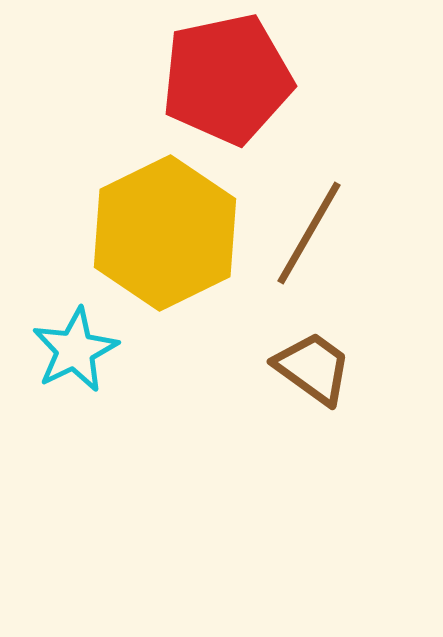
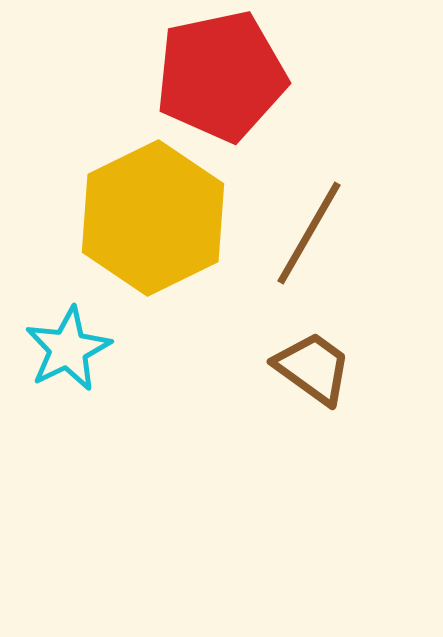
red pentagon: moved 6 px left, 3 px up
yellow hexagon: moved 12 px left, 15 px up
cyan star: moved 7 px left, 1 px up
